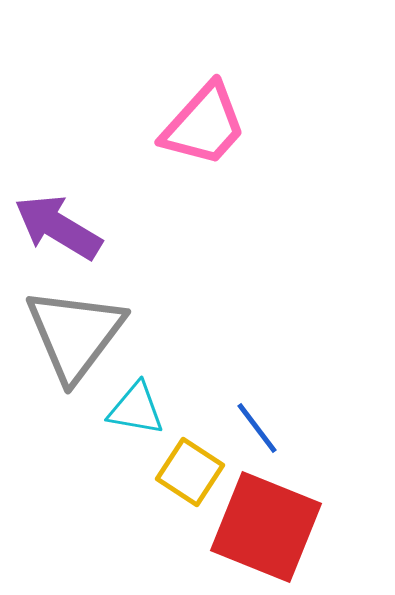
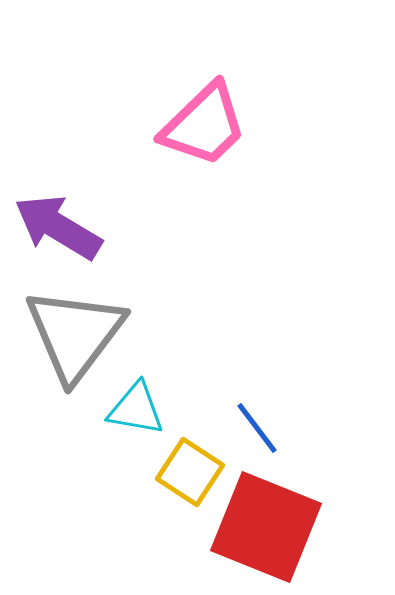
pink trapezoid: rotated 4 degrees clockwise
